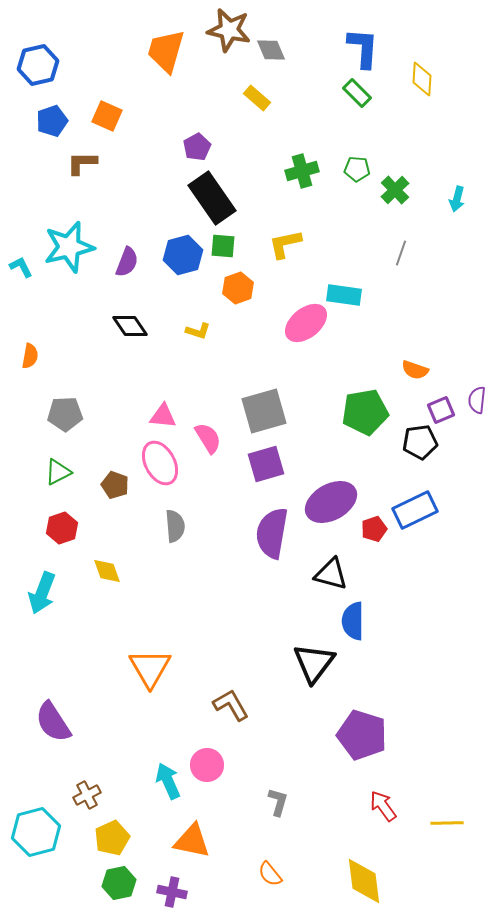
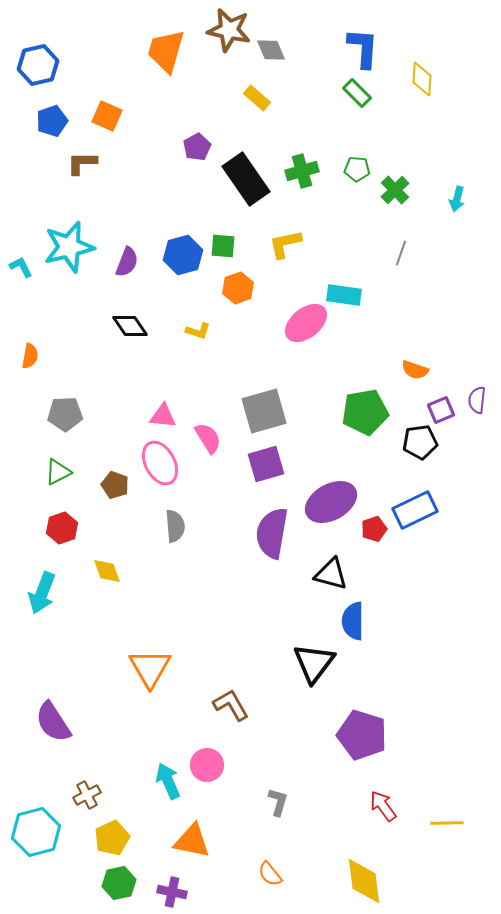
black rectangle at (212, 198): moved 34 px right, 19 px up
